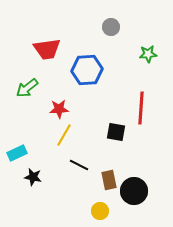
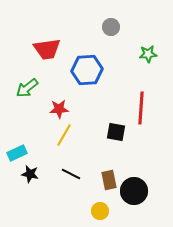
black line: moved 8 px left, 9 px down
black star: moved 3 px left, 3 px up
